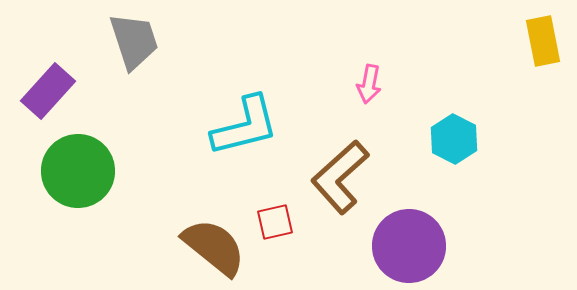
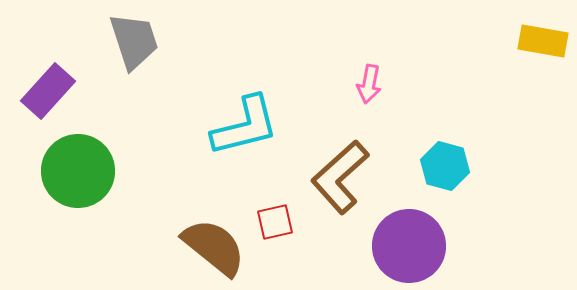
yellow rectangle: rotated 69 degrees counterclockwise
cyan hexagon: moved 9 px left, 27 px down; rotated 12 degrees counterclockwise
